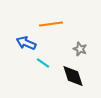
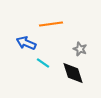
black diamond: moved 3 px up
